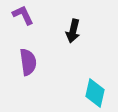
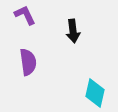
purple L-shape: moved 2 px right
black arrow: rotated 20 degrees counterclockwise
